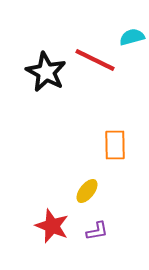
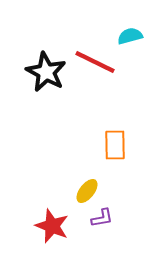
cyan semicircle: moved 2 px left, 1 px up
red line: moved 2 px down
purple L-shape: moved 5 px right, 13 px up
